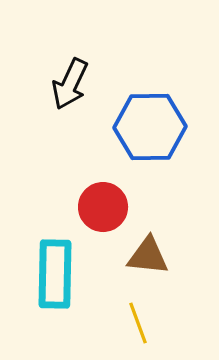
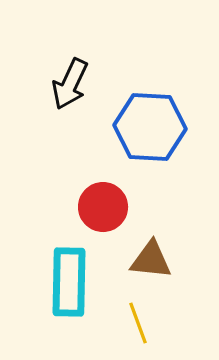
blue hexagon: rotated 4 degrees clockwise
brown triangle: moved 3 px right, 4 px down
cyan rectangle: moved 14 px right, 8 px down
